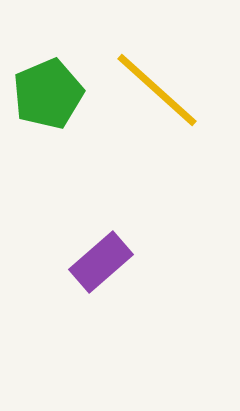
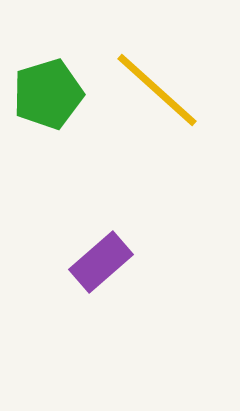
green pentagon: rotated 6 degrees clockwise
